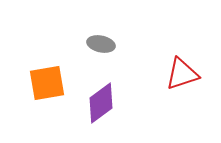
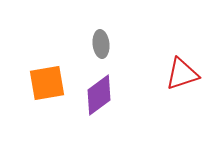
gray ellipse: rotated 72 degrees clockwise
purple diamond: moved 2 px left, 8 px up
